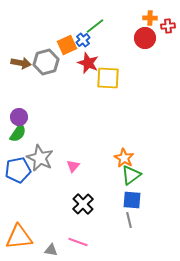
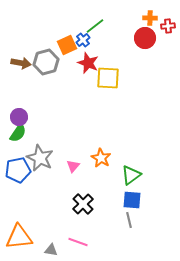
orange star: moved 23 px left
